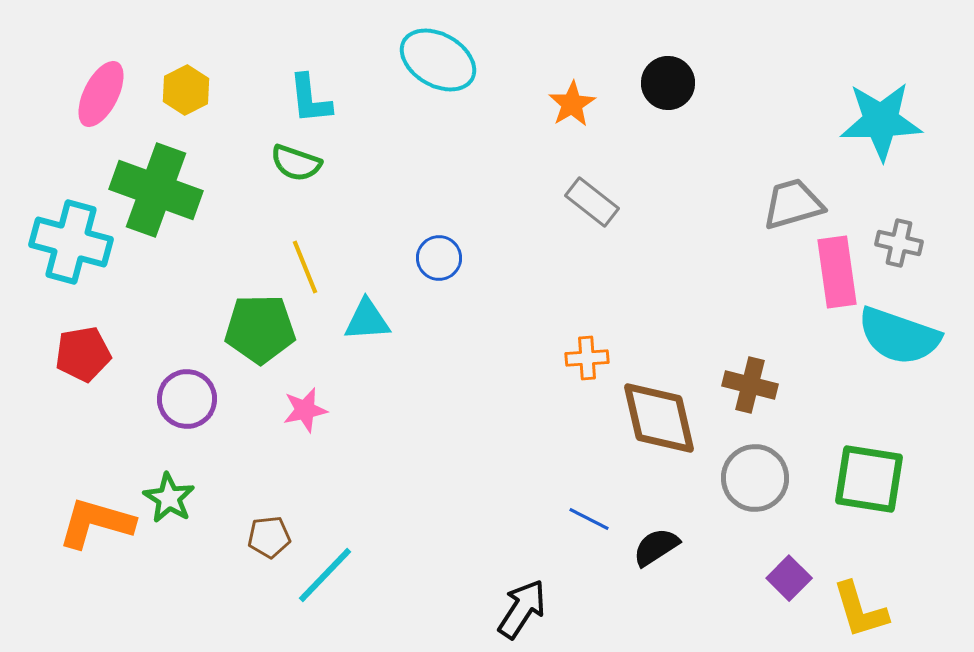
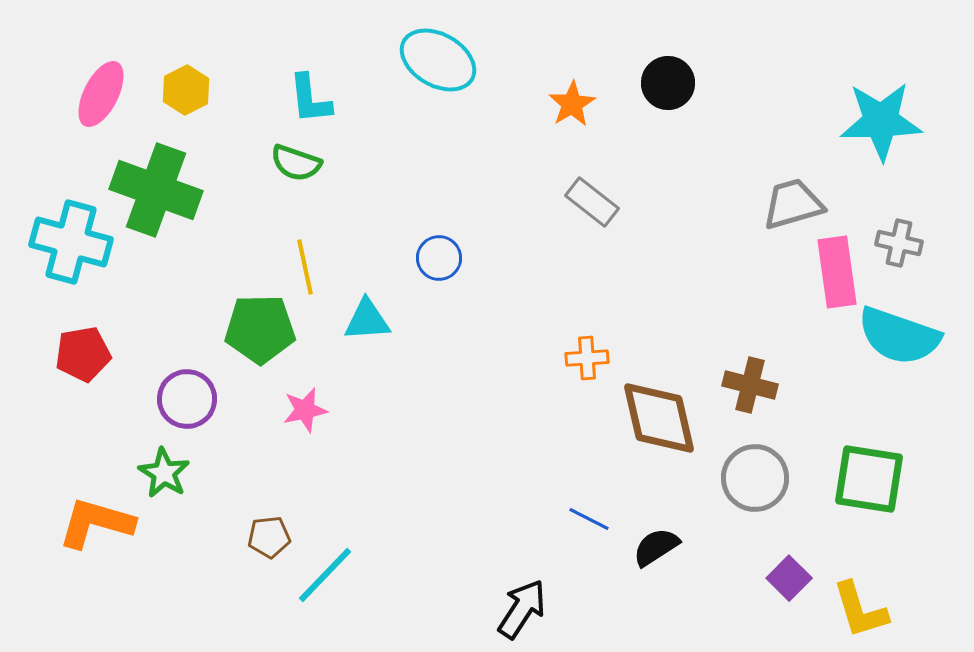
yellow line: rotated 10 degrees clockwise
green star: moved 5 px left, 25 px up
